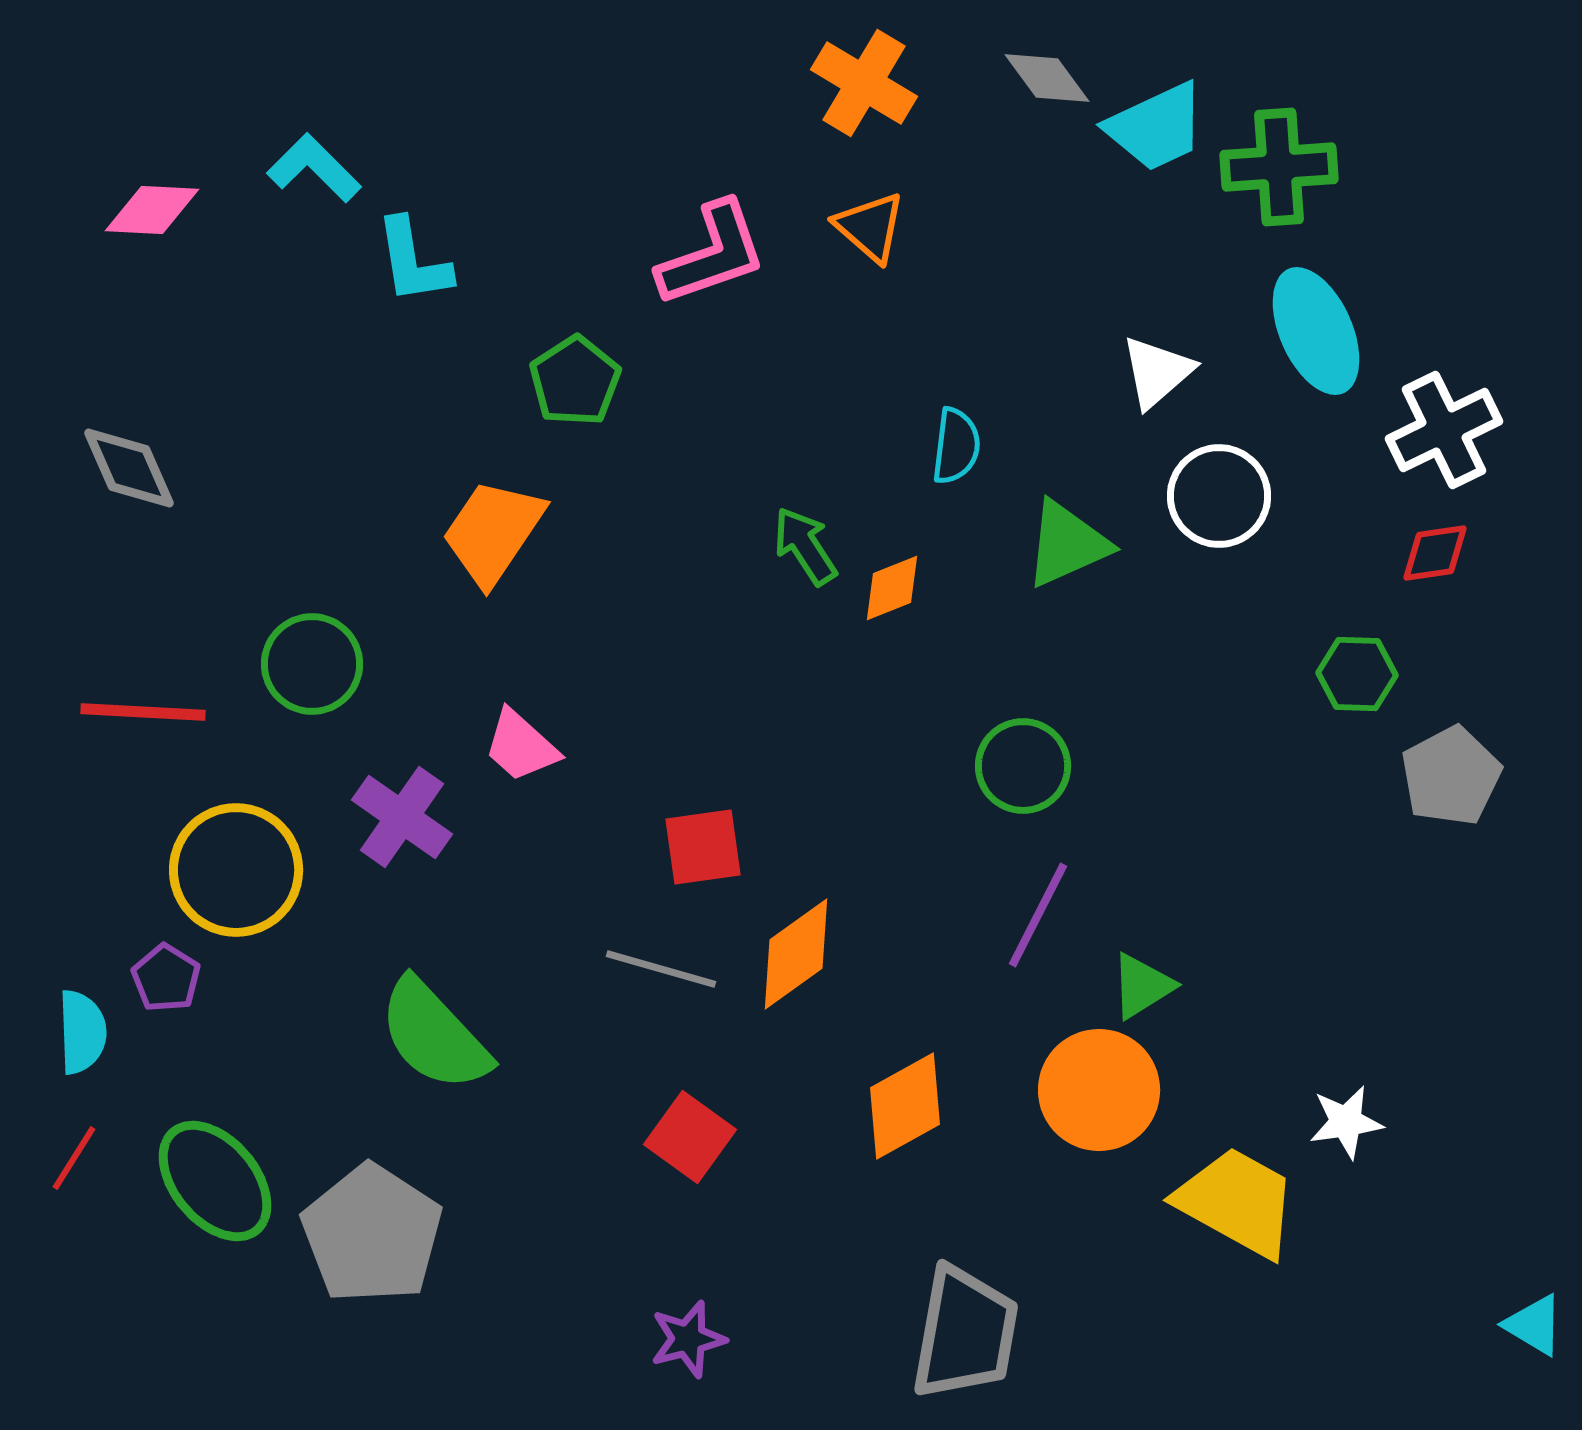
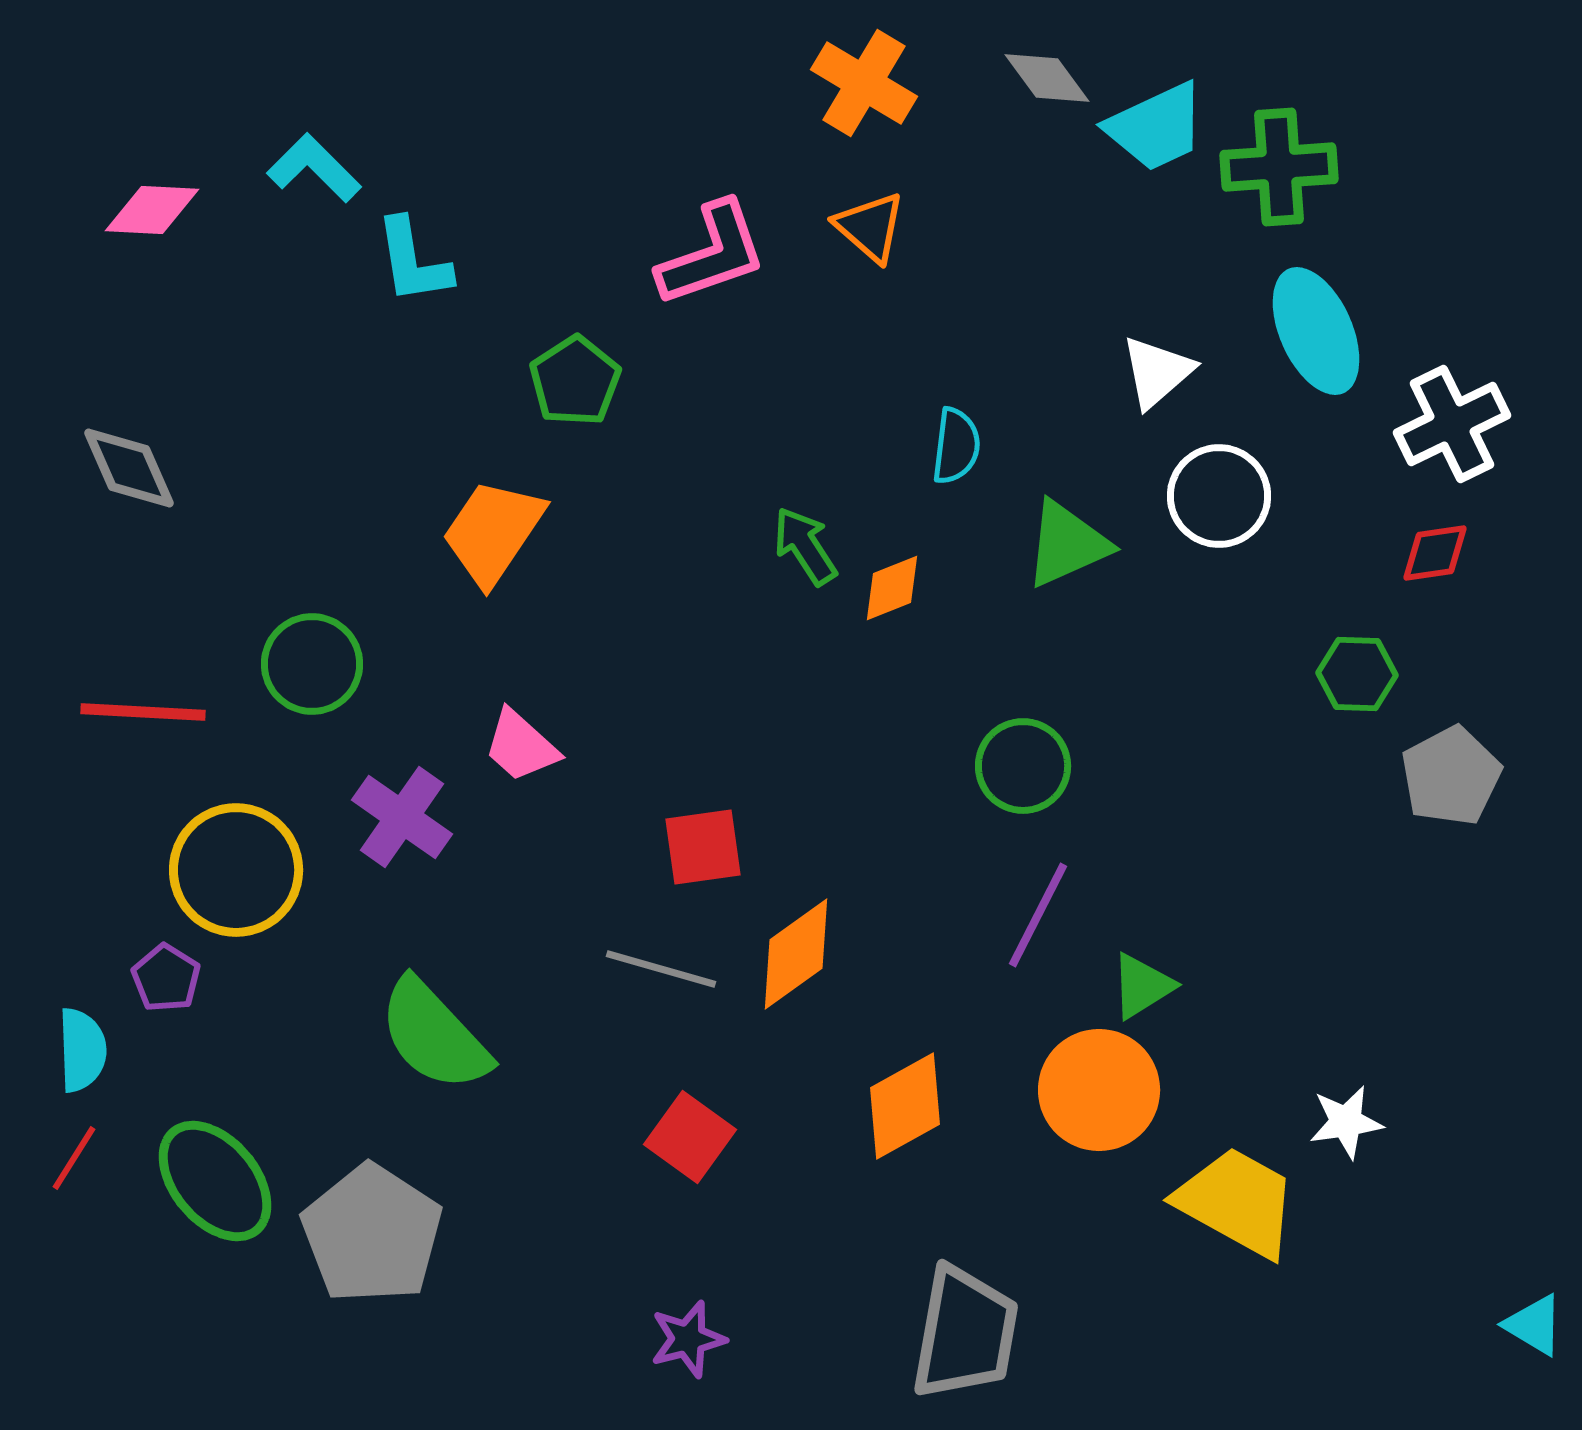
white cross at (1444, 430): moved 8 px right, 6 px up
cyan semicircle at (82, 1032): moved 18 px down
